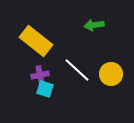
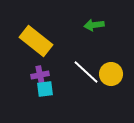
white line: moved 9 px right, 2 px down
cyan square: rotated 24 degrees counterclockwise
